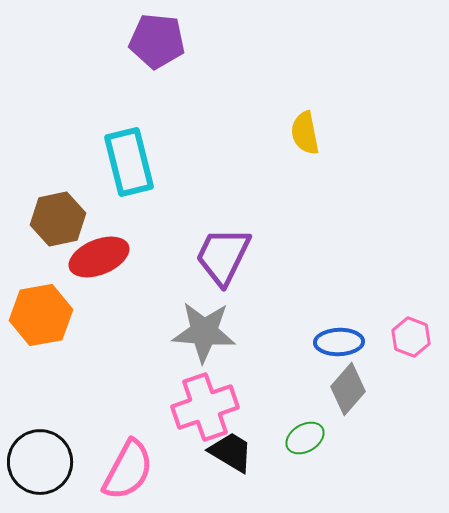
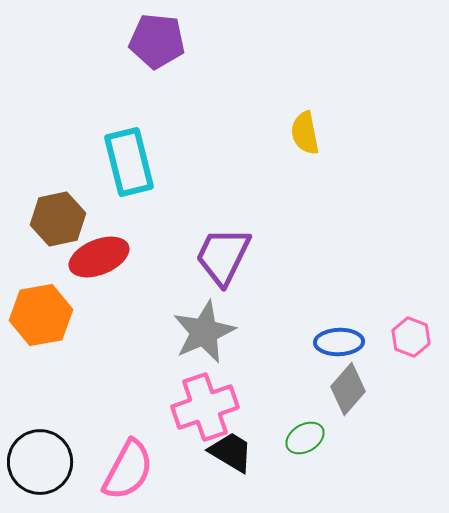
gray star: rotated 28 degrees counterclockwise
